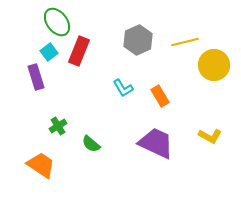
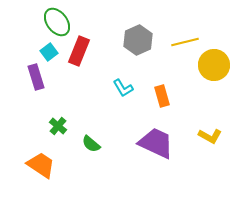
orange rectangle: moved 2 px right; rotated 15 degrees clockwise
green cross: rotated 18 degrees counterclockwise
